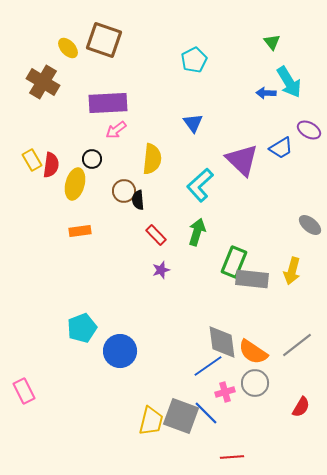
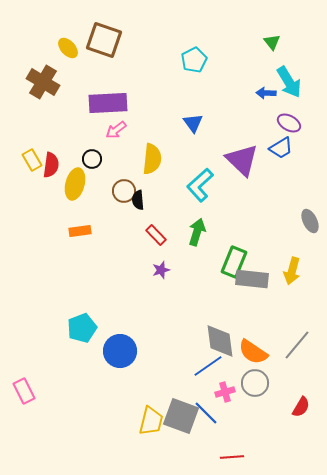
purple ellipse at (309, 130): moved 20 px left, 7 px up
gray ellipse at (310, 225): moved 4 px up; rotated 25 degrees clockwise
gray diamond at (222, 342): moved 2 px left, 1 px up
gray line at (297, 345): rotated 12 degrees counterclockwise
